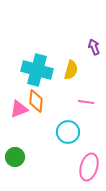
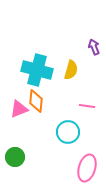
pink line: moved 1 px right, 4 px down
pink ellipse: moved 2 px left, 1 px down
